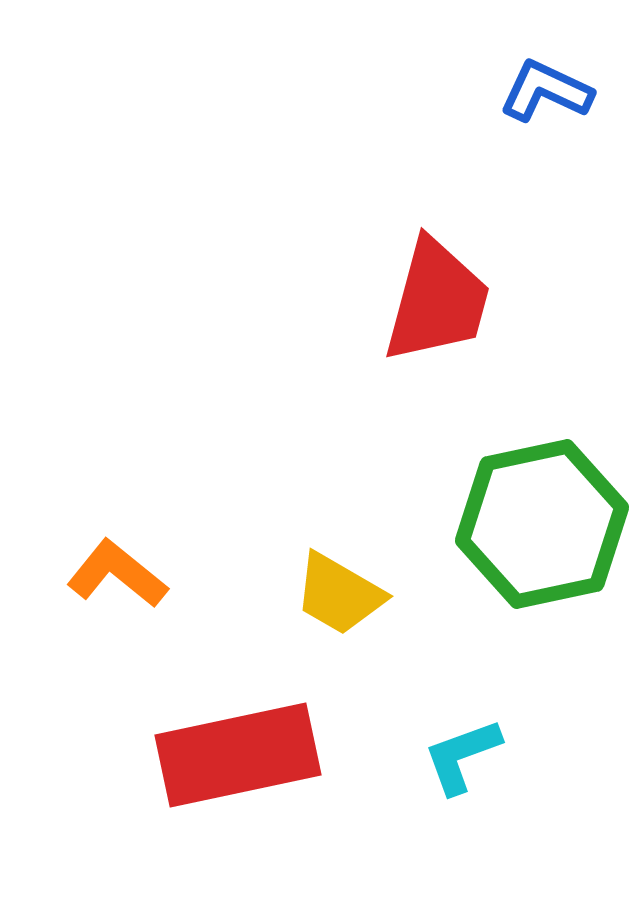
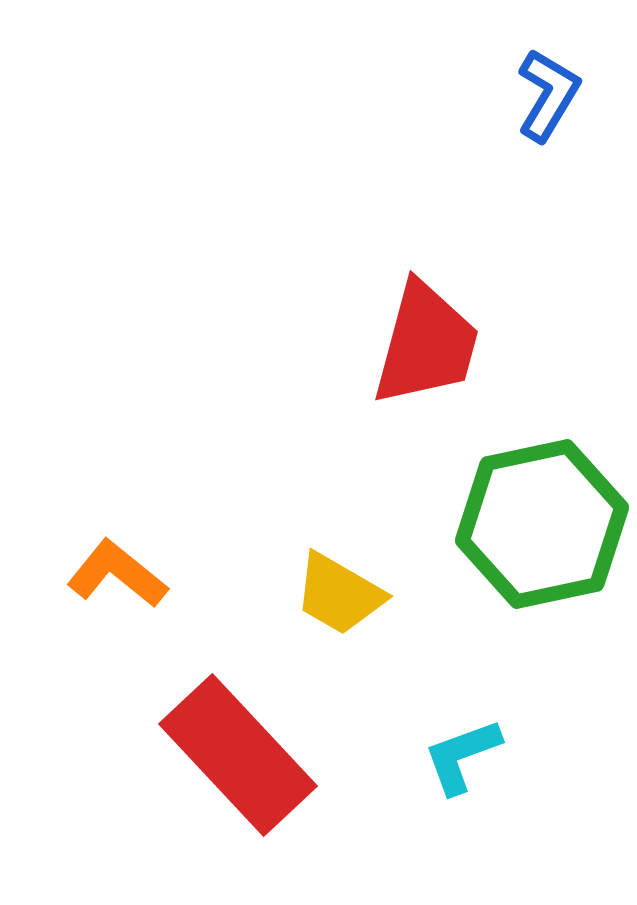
blue L-shape: moved 2 px right, 4 px down; rotated 96 degrees clockwise
red trapezoid: moved 11 px left, 43 px down
red rectangle: rotated 59 degrees clockwise
